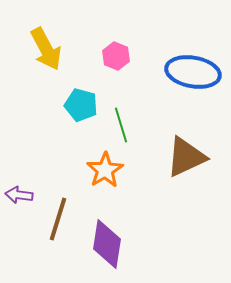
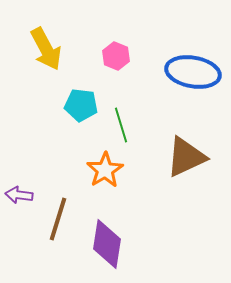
cyan pentagon: rotated 8 degrees counterclockwise
